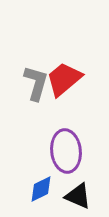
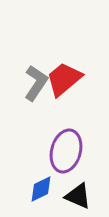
gray L-shape: rotated 18 degrees clockwise
purple ellipse: rotated 21 degrees clockwise
